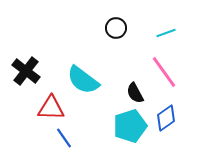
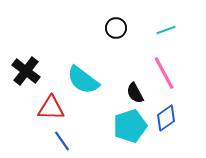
cyan line: moved 3 px up
pink line: moved 1 px down; rotated 8 degrees clockwise
blue line: moved 2 px left, 3 px down
